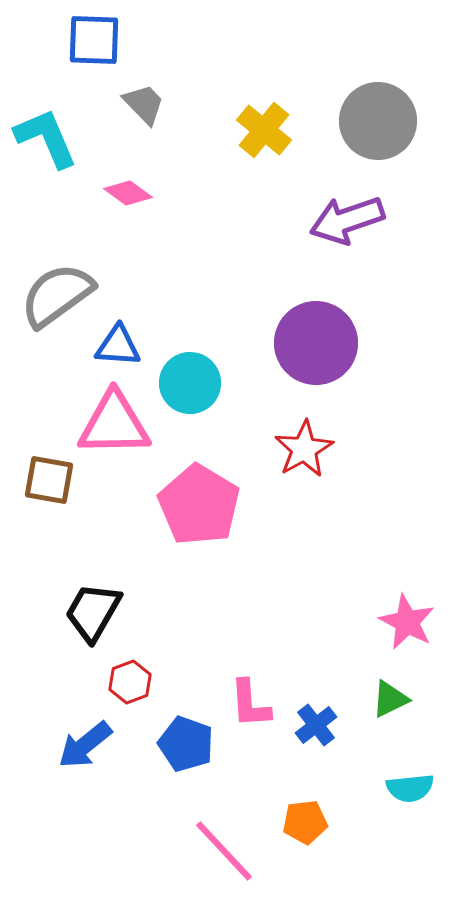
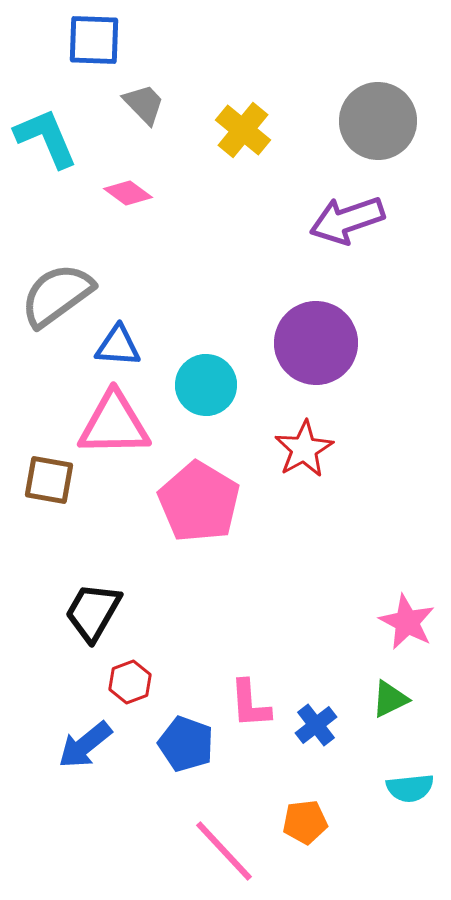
yellow cross: moved 21 px left
cyan circle: moved 16 px right, 2 px down
pink pentagon: moved 3 px up
